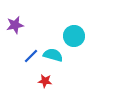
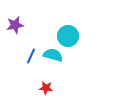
cyan circle: moved 6 px left
blue line: rotated 21 degrees counterclockwise
red star: moved 1 px right, 7 px down
